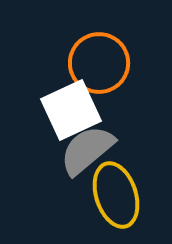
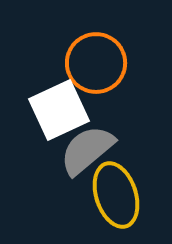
orange circle: moved 3 px left
white square: moved 12 px left
